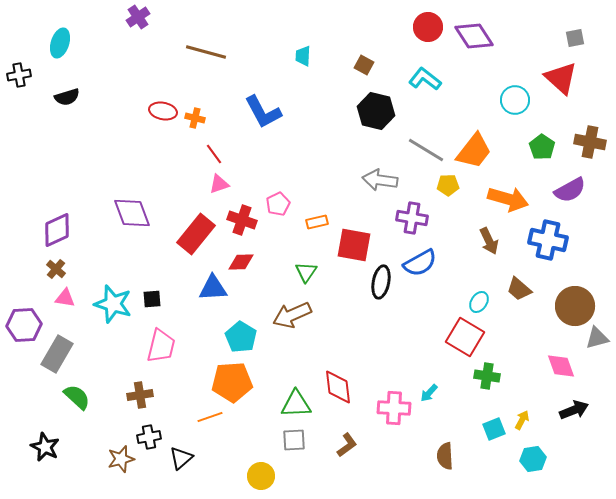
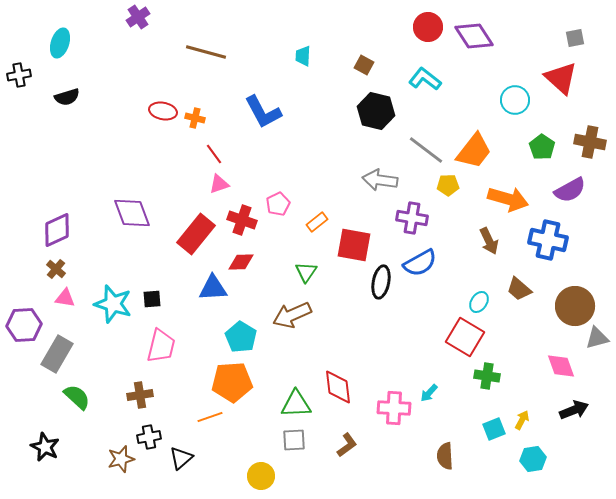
gray line at (426, 150): rotated 6 degrees clockwise
orange rectangle at (317, 222): rotated 25 degrees counterclockwise
